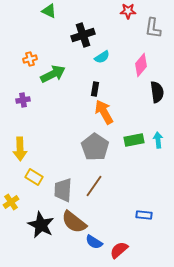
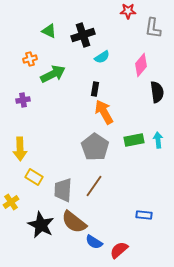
green triangle: moved 20 px down
